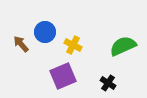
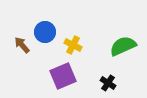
brown arrow: moved 1 px right, 1 px down
